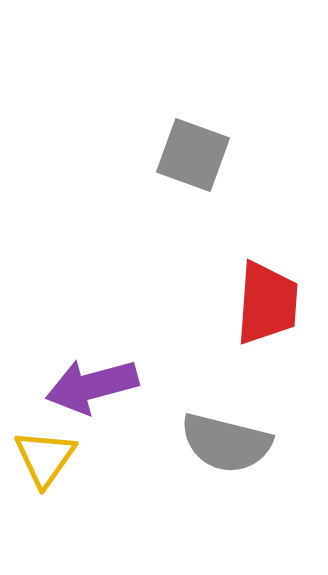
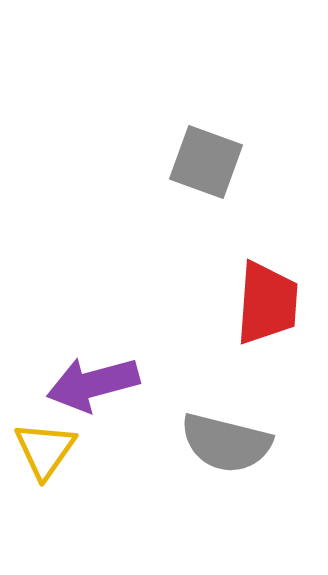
gray square: moved 13 px right, 7 px down
purple arrow: moved 1 px right, 2 px up
yellow triangle: moved 8 px up
